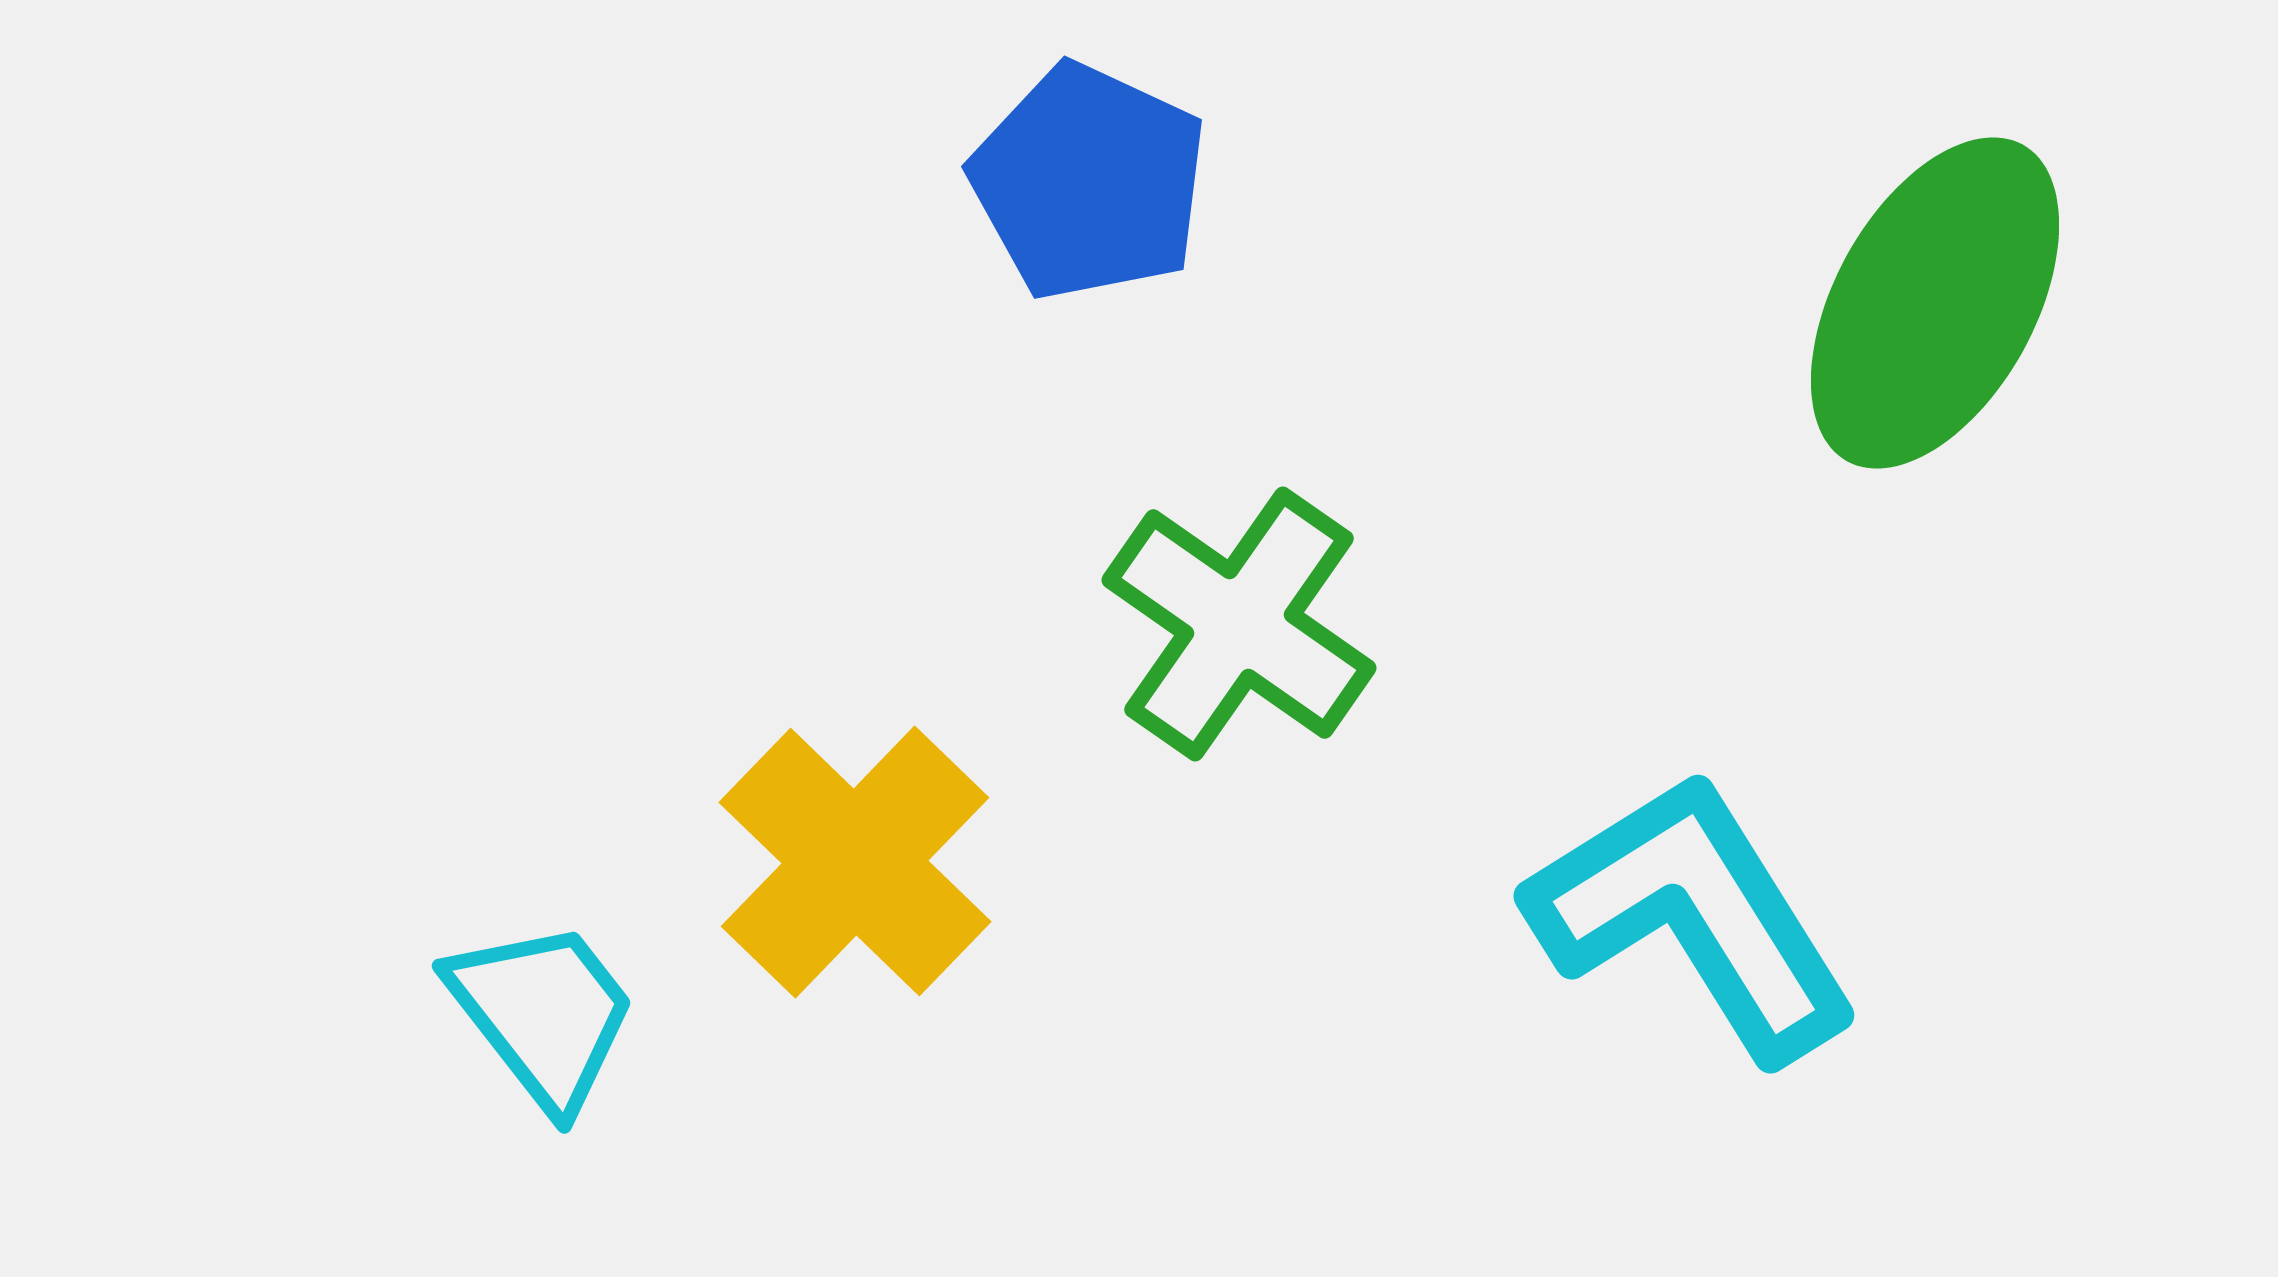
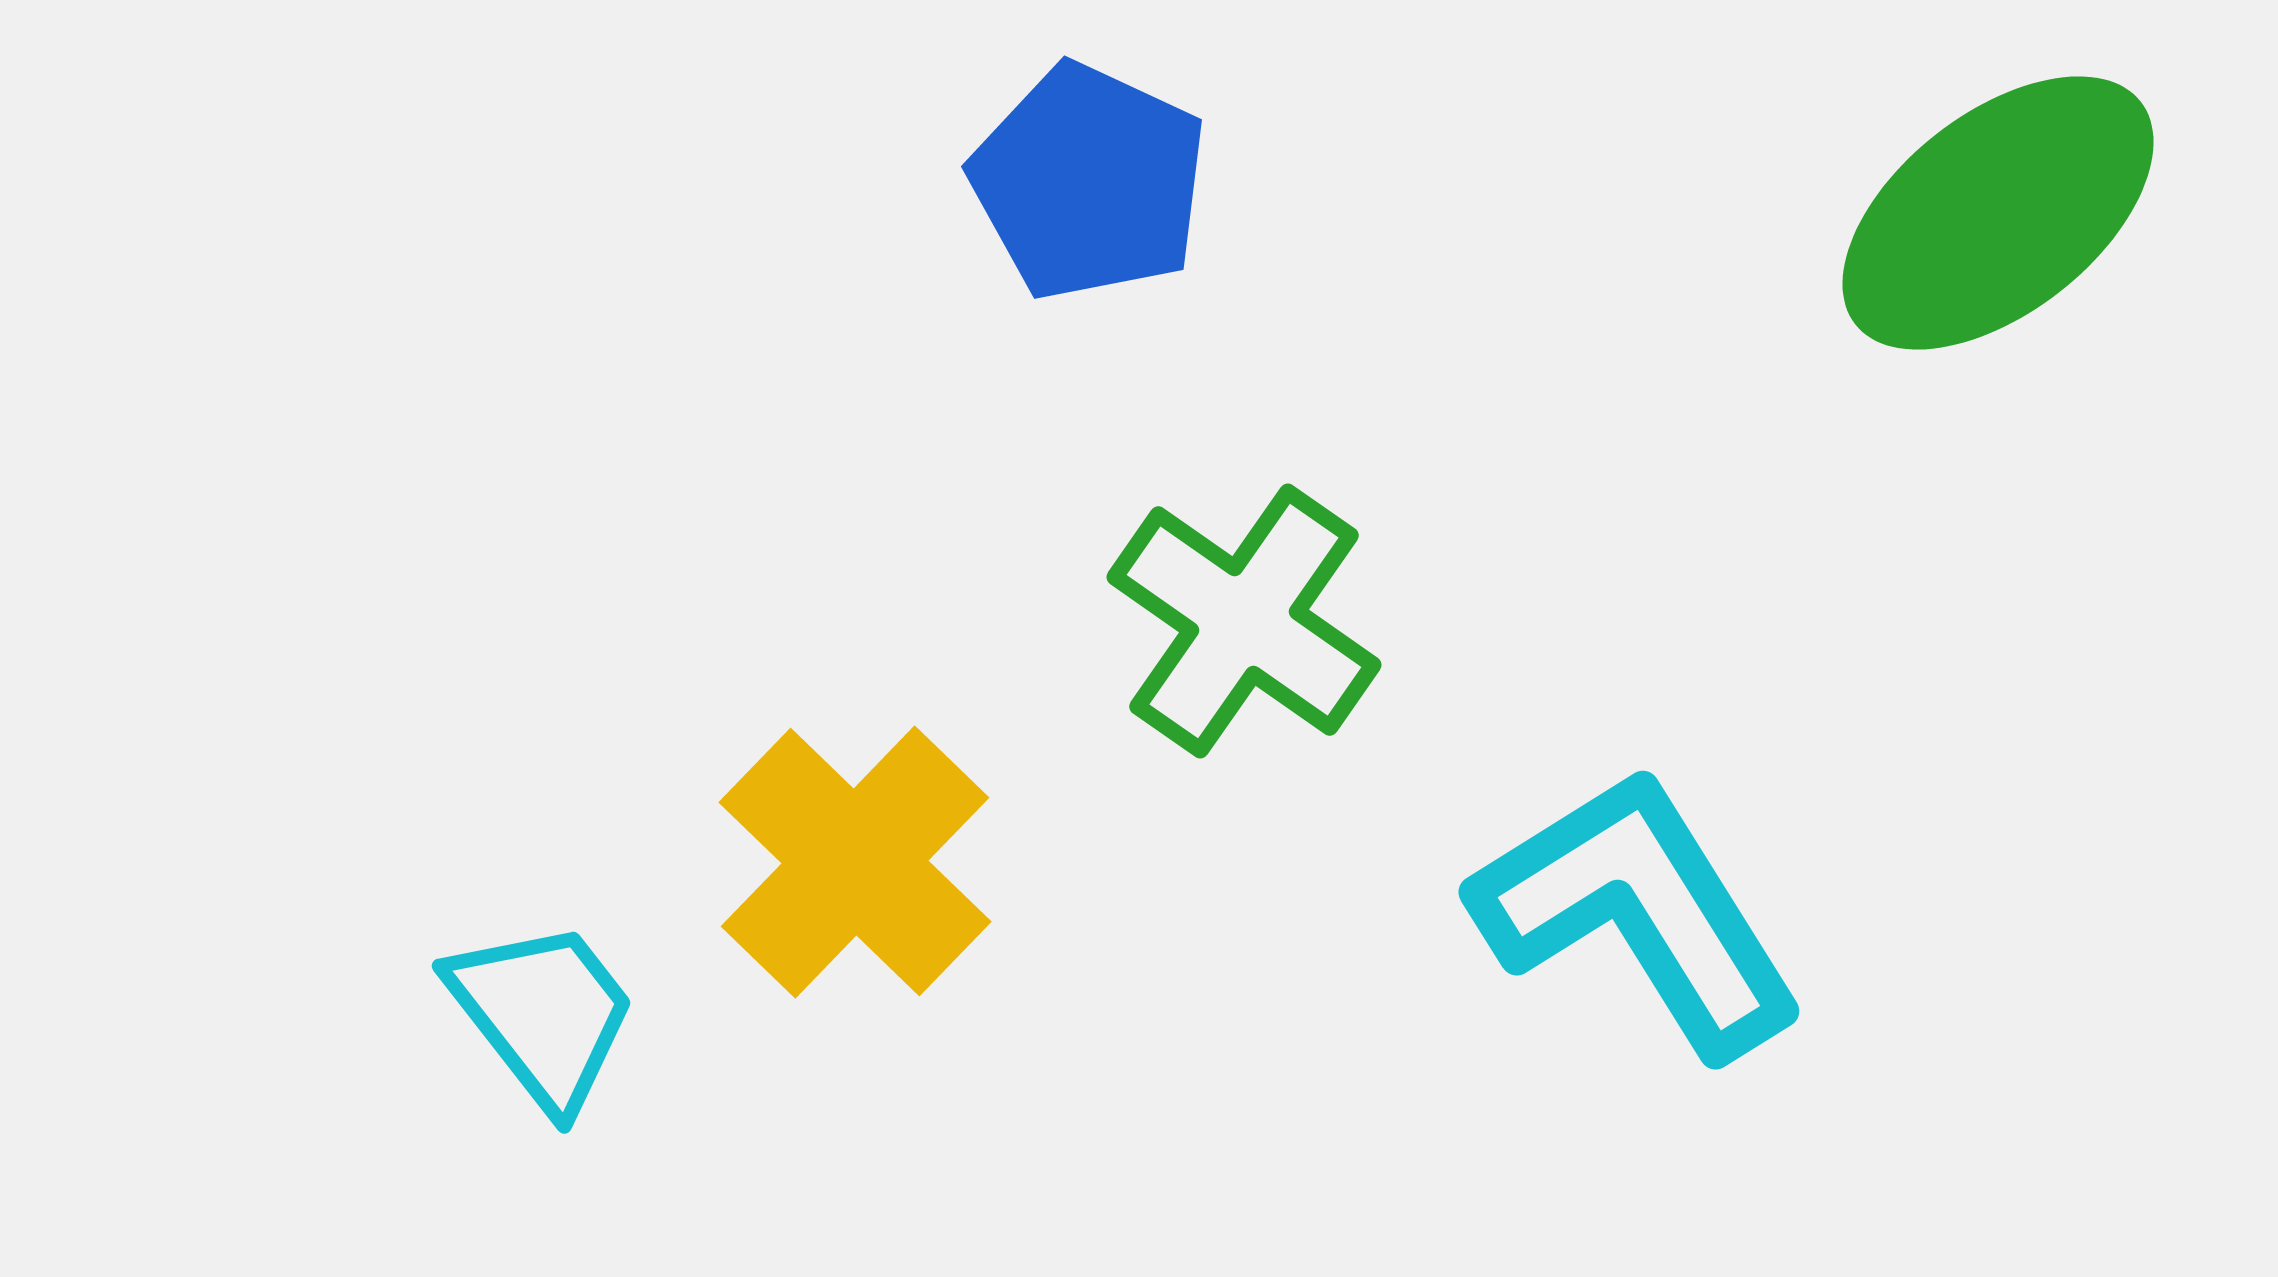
green ellipse: moved 63 px right, 90 px up; rotated 23 degrees clockwise
green cross: moved 5 px right, 3 px up
cyan L-shape: moved 55 px left, 4 px up
